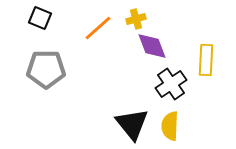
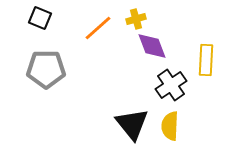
black cross: moved 1 px down
